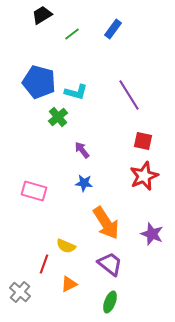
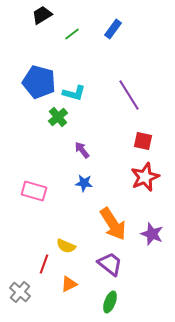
cyan L-shape: moved 2 px left, 1 px down
red star: moved 1 px right, 1 px down
orange arrow: moved 7 px right, 1 px down
